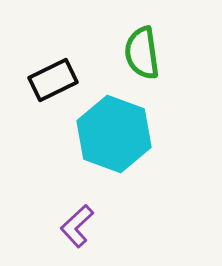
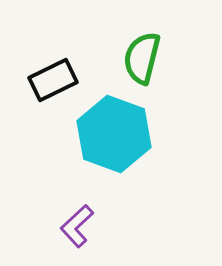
green semicircle: moved 5 px down; rotated 22 degrees clockwise
